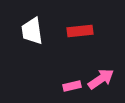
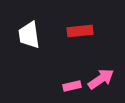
white trapezoid: moved 3 px left, 4 px down
